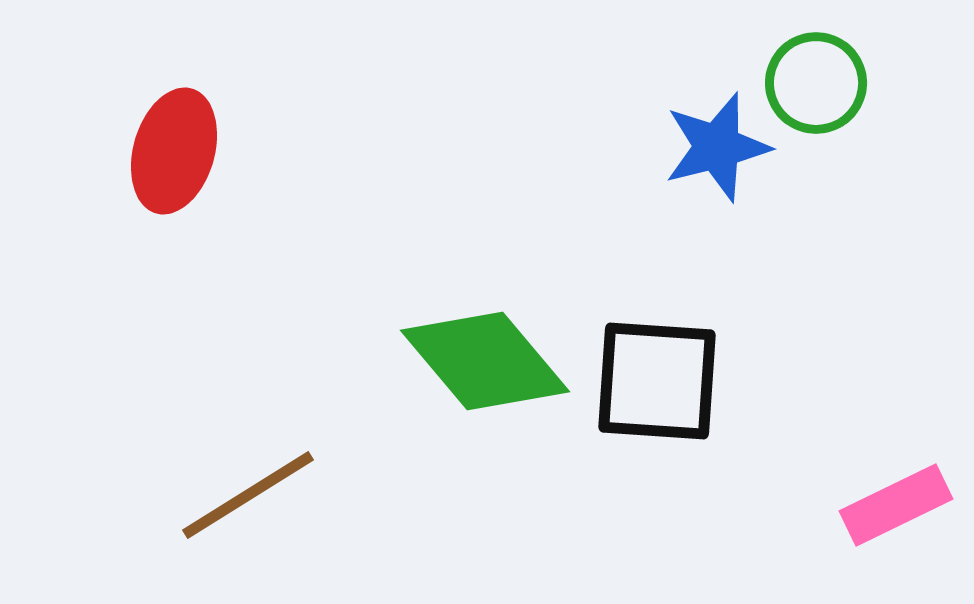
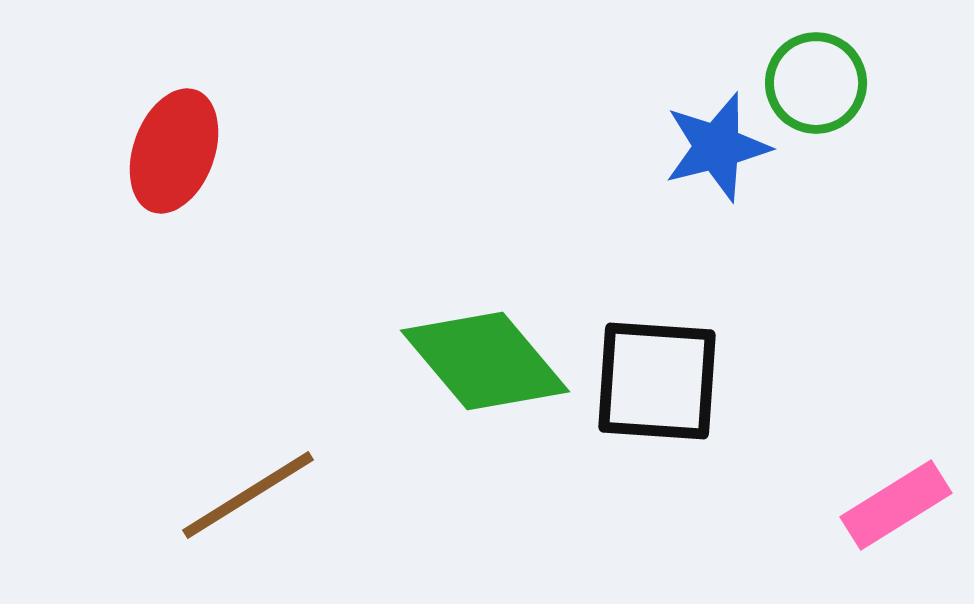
red ellipse: rotated 4 degrees clockwise
pink rectangle: rotated 6 degrees counterclockwise
